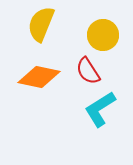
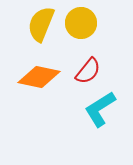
yellow circle: moved 22 px left, 12 px up
red semicircle: rotated 108 degrees counterclockwise
